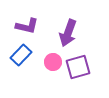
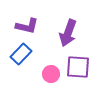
blue rectangle: moved 1 px up
pink circle: moved 2 px left, 12 px down
purple square: rotated 20 degrees clockwise
